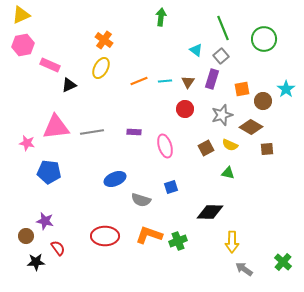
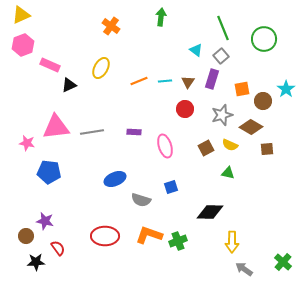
orange cross at (104, 40): moved 7 px right, 14 px up
pink hexagon at (23, 45): rotated 10 degrees counterclockwise
